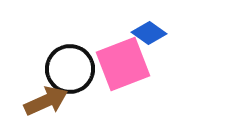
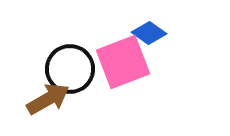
pink square: moved 2 px up
brown arrow: moved 2 px right, 2 px up; rotated 6 degrees counterclockwise
